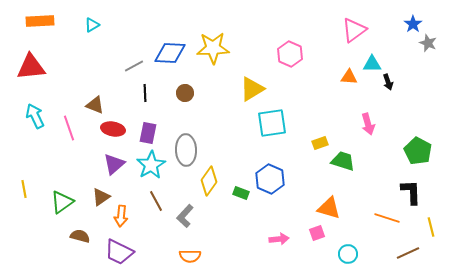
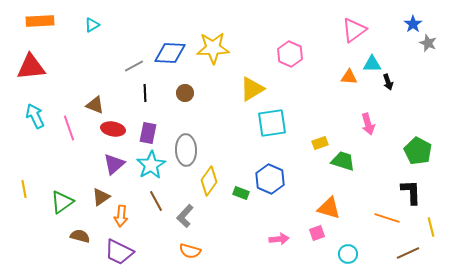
orange semicircle at (190, 256): moved 5 px up; rotated 15 degrees clockwise
